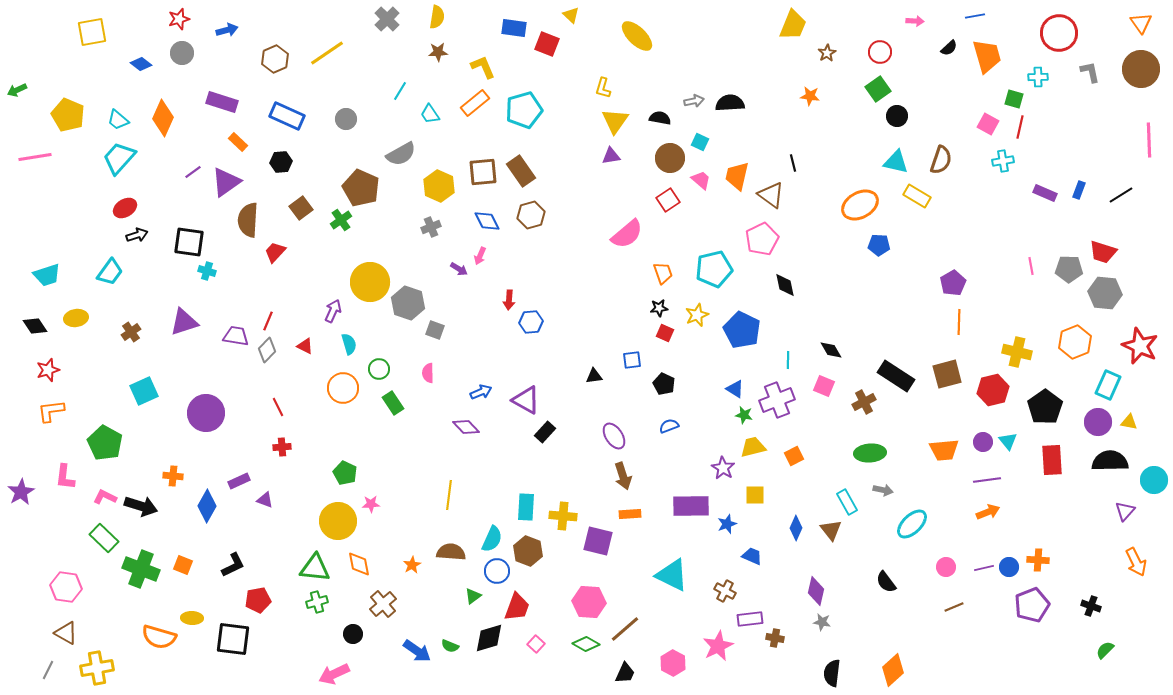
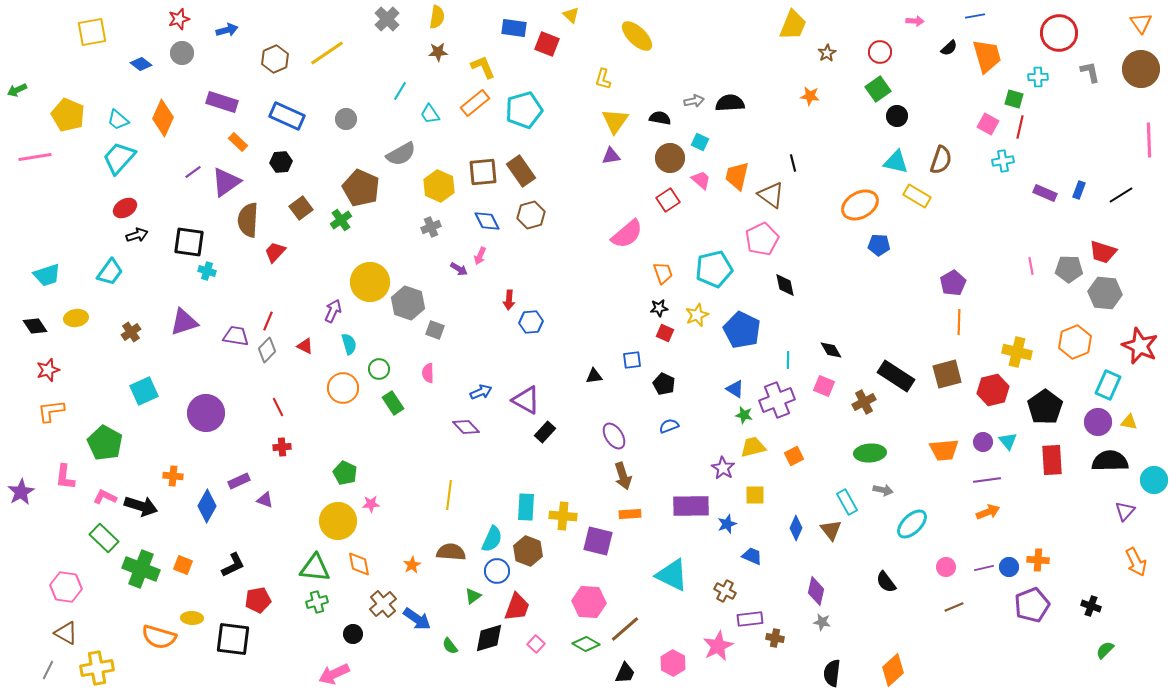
yellow L-shape at (603, 88): moved 9 px up
green semicircle at (450, 646): rotated 30 degrees clockwise
blue arrow at (417, 651): moved 32 px up
